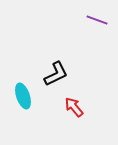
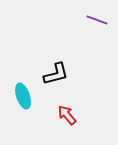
black L-shape: rotated 12 degrees clockwise
red arrow: moved 7 px left, 8 px down
